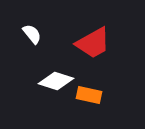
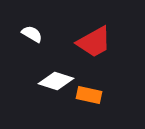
white semicircle: rotated 20 degrees counterclockwise
red trapezoid: moved 1 px right, 1 px up
